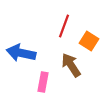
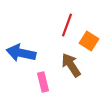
red line: moved 3 px right, 1 px up
pink rectangle: rotated 24 degrees counterclockwise
